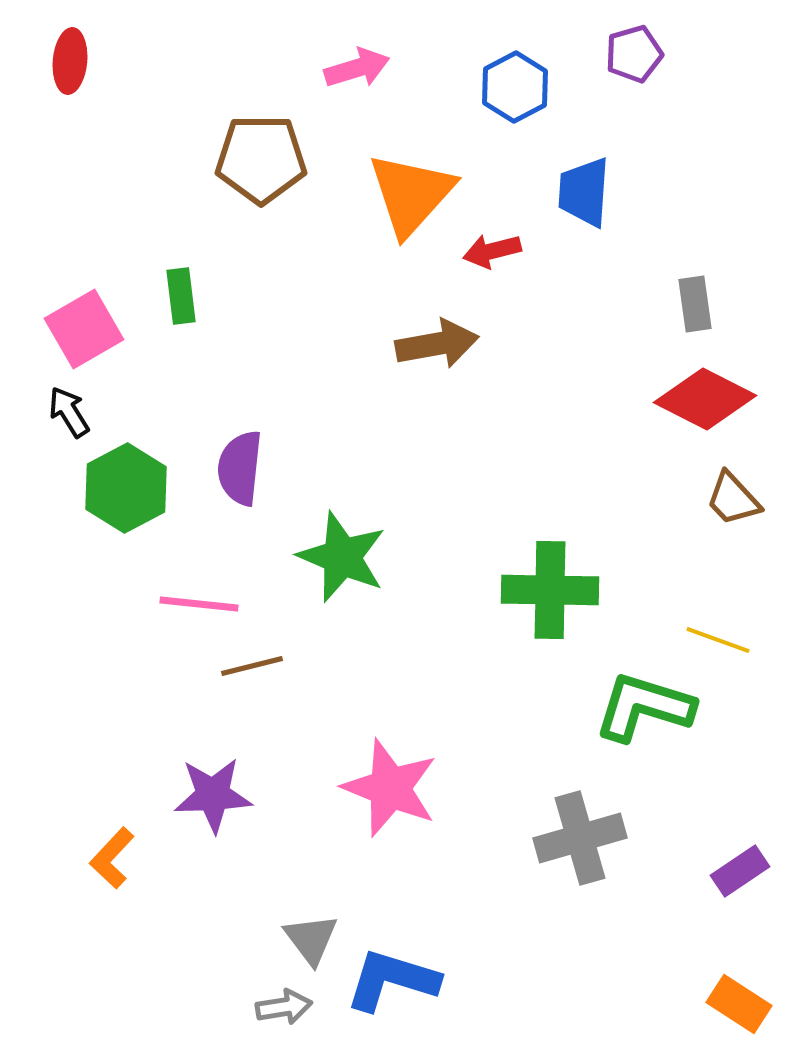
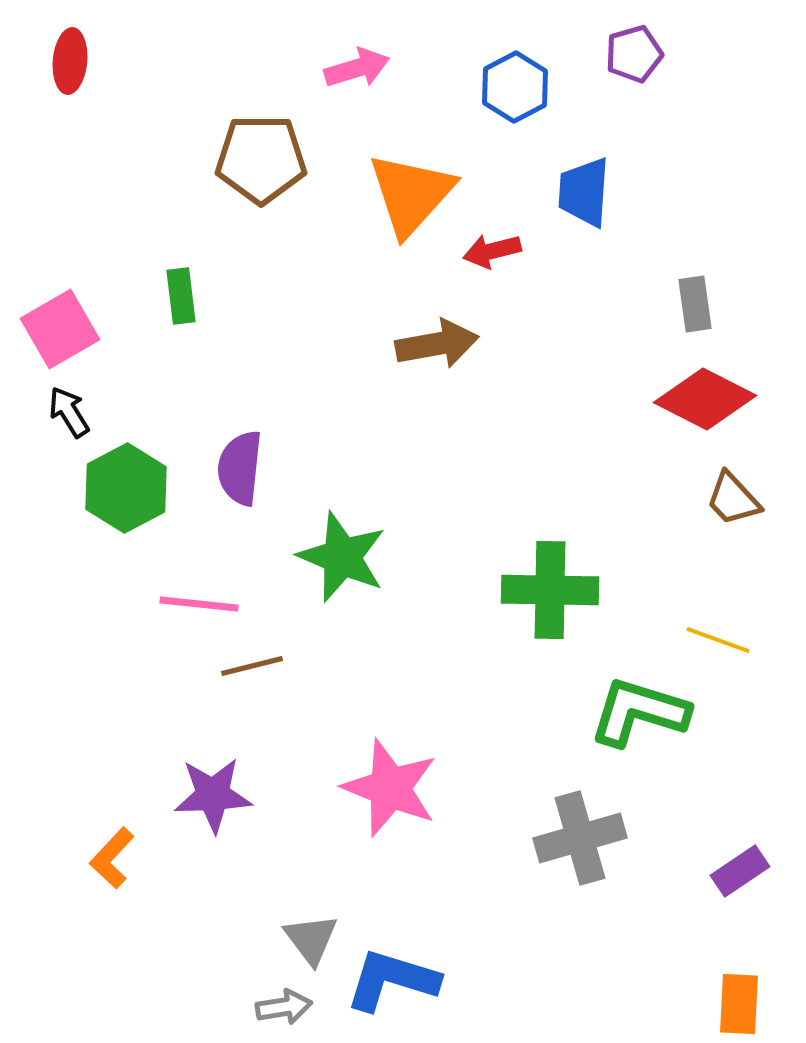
pink square: moved 24 px left
green L-shape: moved 5 px left, 5 px down
orange rectangle: rotated 60 degrees clockwise
